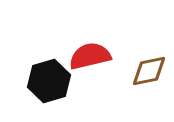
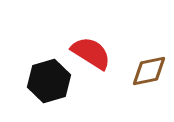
red semicircle: moved 1 px right, 3 px up; rotated 45 degrees clockwise
